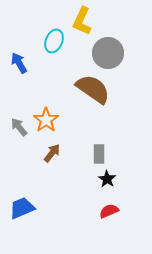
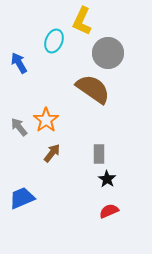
blue trapezoid: moved 10 px up
